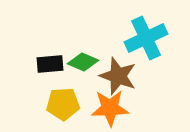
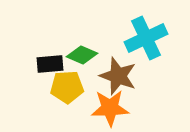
green diamond: moved 1 px left, 7 px up
yellow pentagon: moved 4 px right, 17 px up
